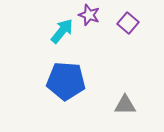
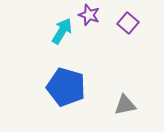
cyan arrow: rotated 8 degrees counterclockwise
blue pentagon: moved 6 px down; rotated 12 degrees clockwise
gray triangle: rotated 10 degrees counterclockwise
